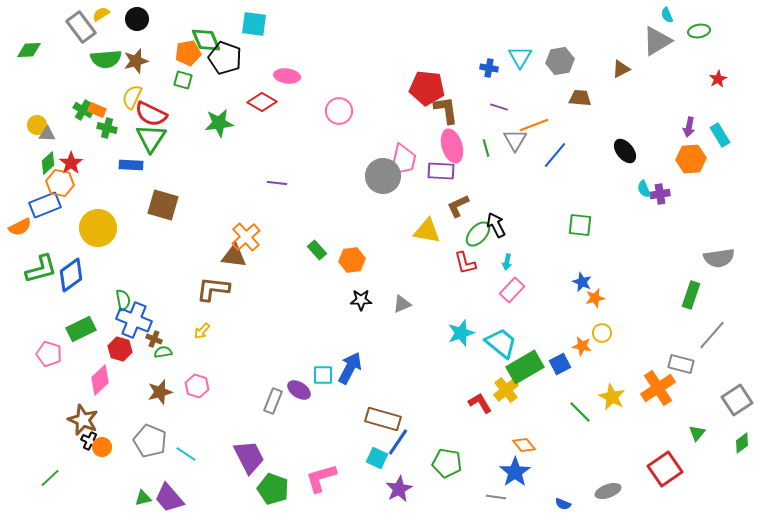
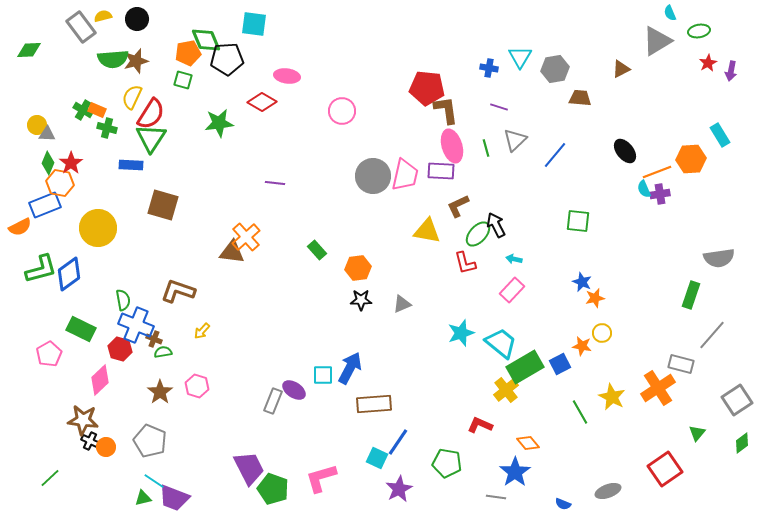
yellow semicircle at (101, 14): moved 2 px right, 2 px down; rotated 18 degrees clockwise
cyan semicircle at (667, 15): moved 3 px right, 2 px up
black pentagon at (225, 58): moved 2 px right, 1 px down; rotated 24 degrees counterclockwise
green semicircle at (106, 59): moved 7 px right
gray hexagon at (560, 61): moved 5 px left, 8 px down
red star at (718, 79): moved 10 px left, 16 px up
pink circle at (339, 111): moved 3 px right
red semicircle at (151, 114): rotated 84 degrees counterclockwise
orange line at (534, 125): moved 123 px right, 47 px down
purple arrow at (689, 127): moved 42 px right, 56 px up
gray triangle at (515, 140): rotated 15 degrees clockwise
pink trapezoid at (403, 160): moved 2 px right, 15 px down
green diamond at (48, 163): rotated 25 degrees counterclockwise
gray circle at (383, 176): moved 10 px left
purple line at (277, 183): moved 2 px left
green square at (580, 225): moved 2 px left, 4 px up
brown triangle at (234, 256): moved 2 px left, 4 px up
orange hexagon at (352, 260): moved 6 px right, 8 px down
cyan arrow at (507, 262): moved 7 px right, 3 px up; rotated 91 degrees clockwise
blue diamond at (71, 275): moved 2 px left, 1 px up
brown L-shape at (213, 289): moved 35 px left, 2 px down; rotated 12 degrees clockwise
blue cross at (134, 320): moved 2 px right, 5 px down
green rectangle at (81, 329): rotated 52 degrees clockwise
pink pentagon at (49, 354): rotated 25 degrees clockwise
purple ellipse at (299, 390): moved 5 px left
brown star at (160, 392): rotated 20 degrees counterclockwise
red L-shape at (480, 403): moved 22 px down; rotated 35 degrees counterclockwise
green line at (580, 412): rotated 15 degrees clockwise
brown rectangle at (383, 419): moved 9 px left, 15 px up; rotated 20 degrees counterclockwise
brown star at (83, 420): rotated 16 degrees counterclockwise
orange diamond at (524, 445): moved 4 px right, 2 px up
orange circle at (102, 447): moved 4 px right
cyan line at (186, 454): moved 32 px left, 27 px down
purple trapezoid at (249, 457): moved 11 px down
purple trapezoid at (169, 498): moved 5 px right; rotated 28 degrees counterclockwise
